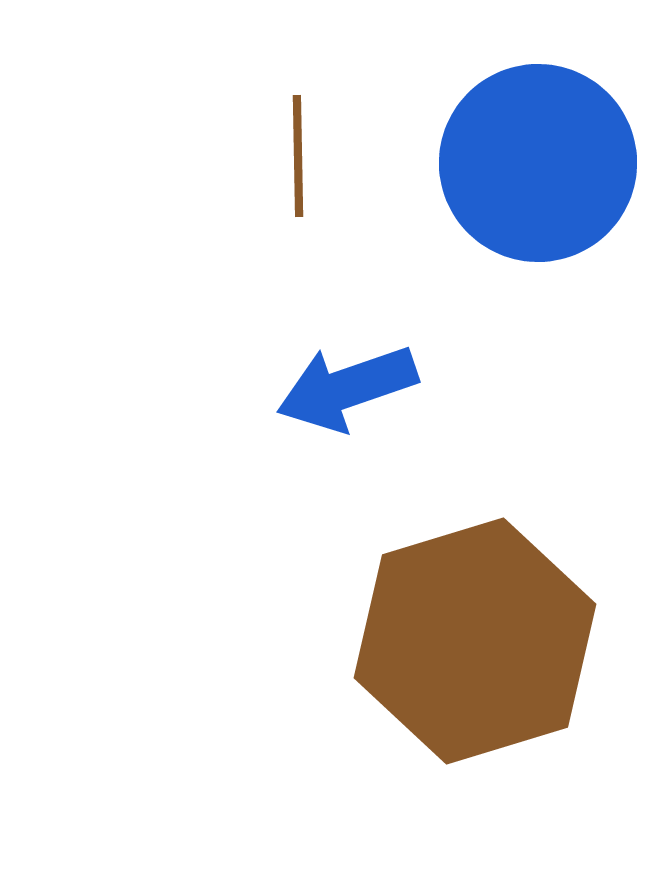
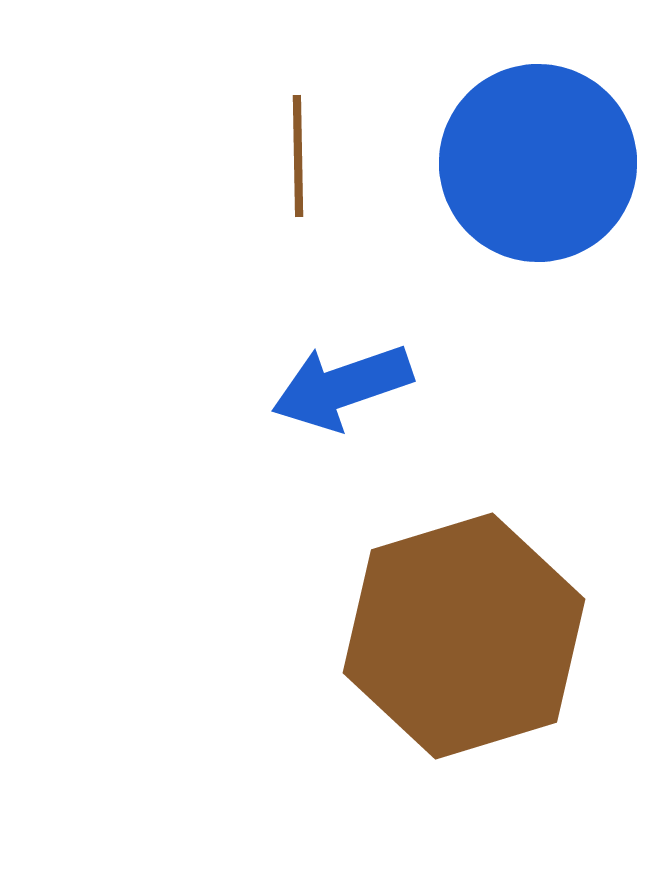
blue arrow: moved 5 px left, 1 px up
brown hexagon: moved 11 px left, 5 px up
